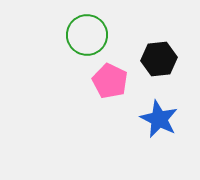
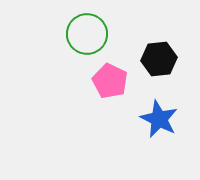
green circle: moved 1 px up
